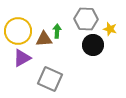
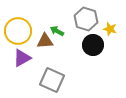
gray hexagon: rotated 15 degrees clockwise
green arrow: rotated 64 degrees counterclockwise
brown triangle: moved 1 px right, 2 px down
gray square: moved 2 px right, 1 px down
